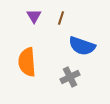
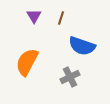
orange semicircle: rotated 32 degrees clockwise
